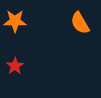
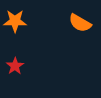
orange semicircle: rotated 30 degrees counterclockwise
